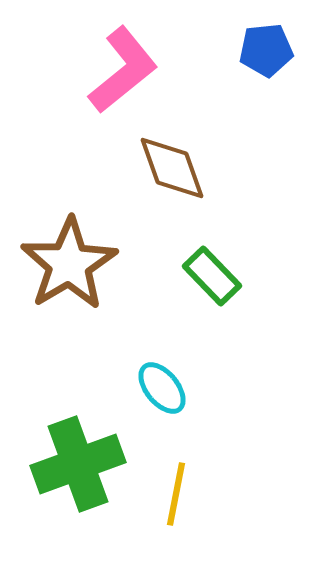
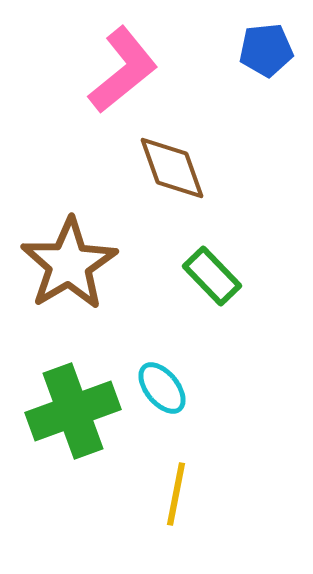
green cross: moved 5 px left, 53 px up
